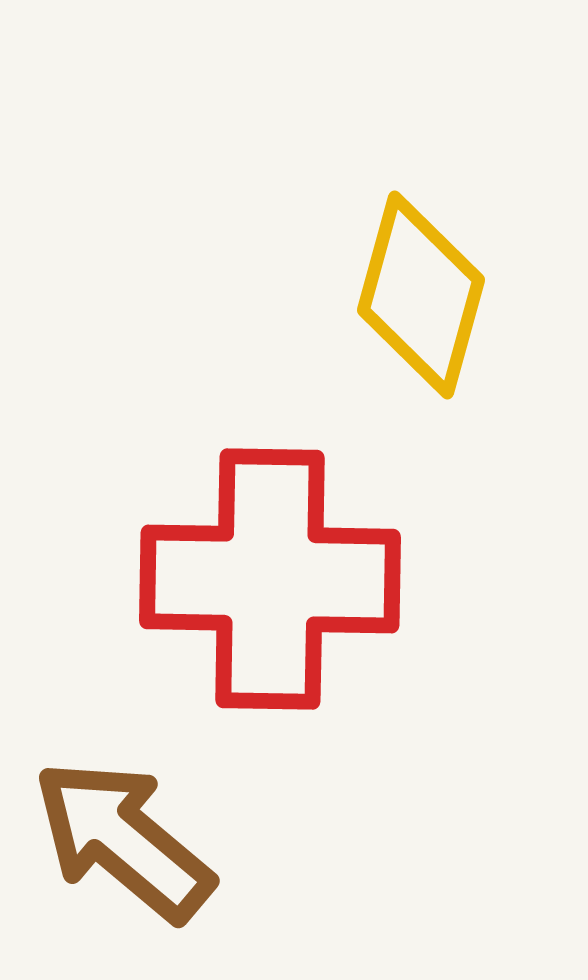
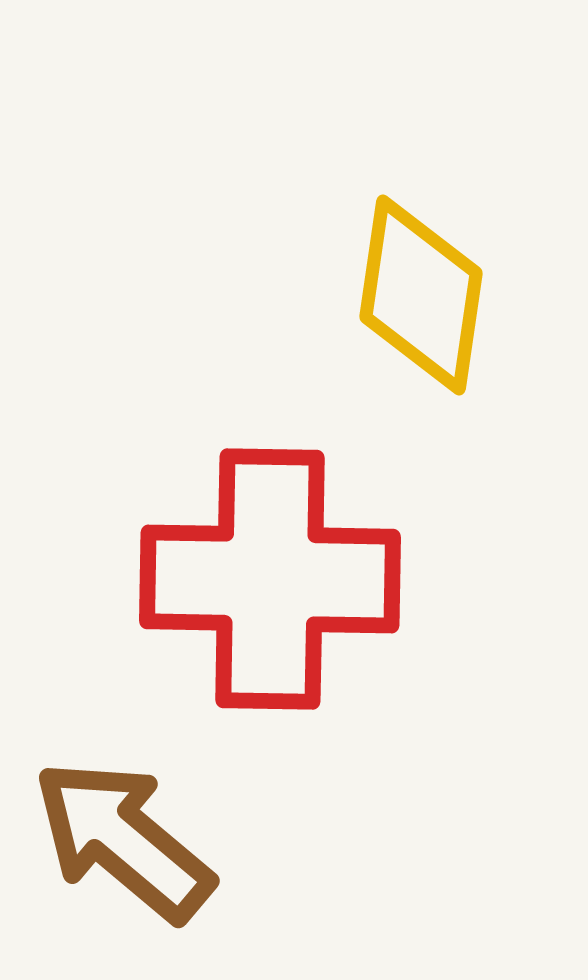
yellow diamond: rotated 7 degrees counterclockwise
